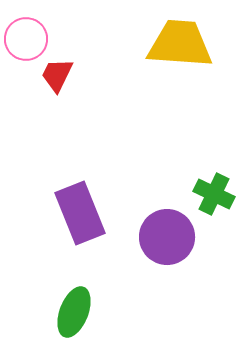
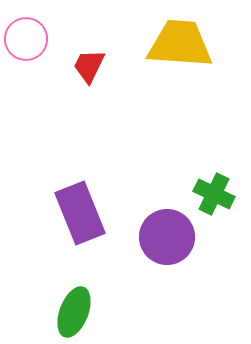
red trapezoid: moved 32 px right, 9 px up
